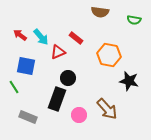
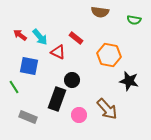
cyan arrow: moved 1 px left
red triangle: rotated 49 degrees clockwise
blue square: moved 3 px right
black circle: moved 4 px right, 2 px down
